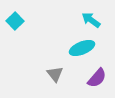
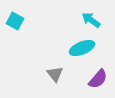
cyan square: rotated 18 degrees counterclockwise
purple semicircle: moved 1 px right, 1 px down
